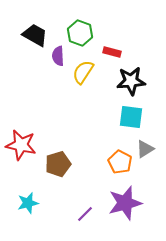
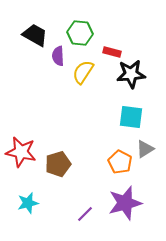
green hexagon: rotated 15 degrees counterclockwise
black star: moved 7 px up
red star: moved 7 px down
